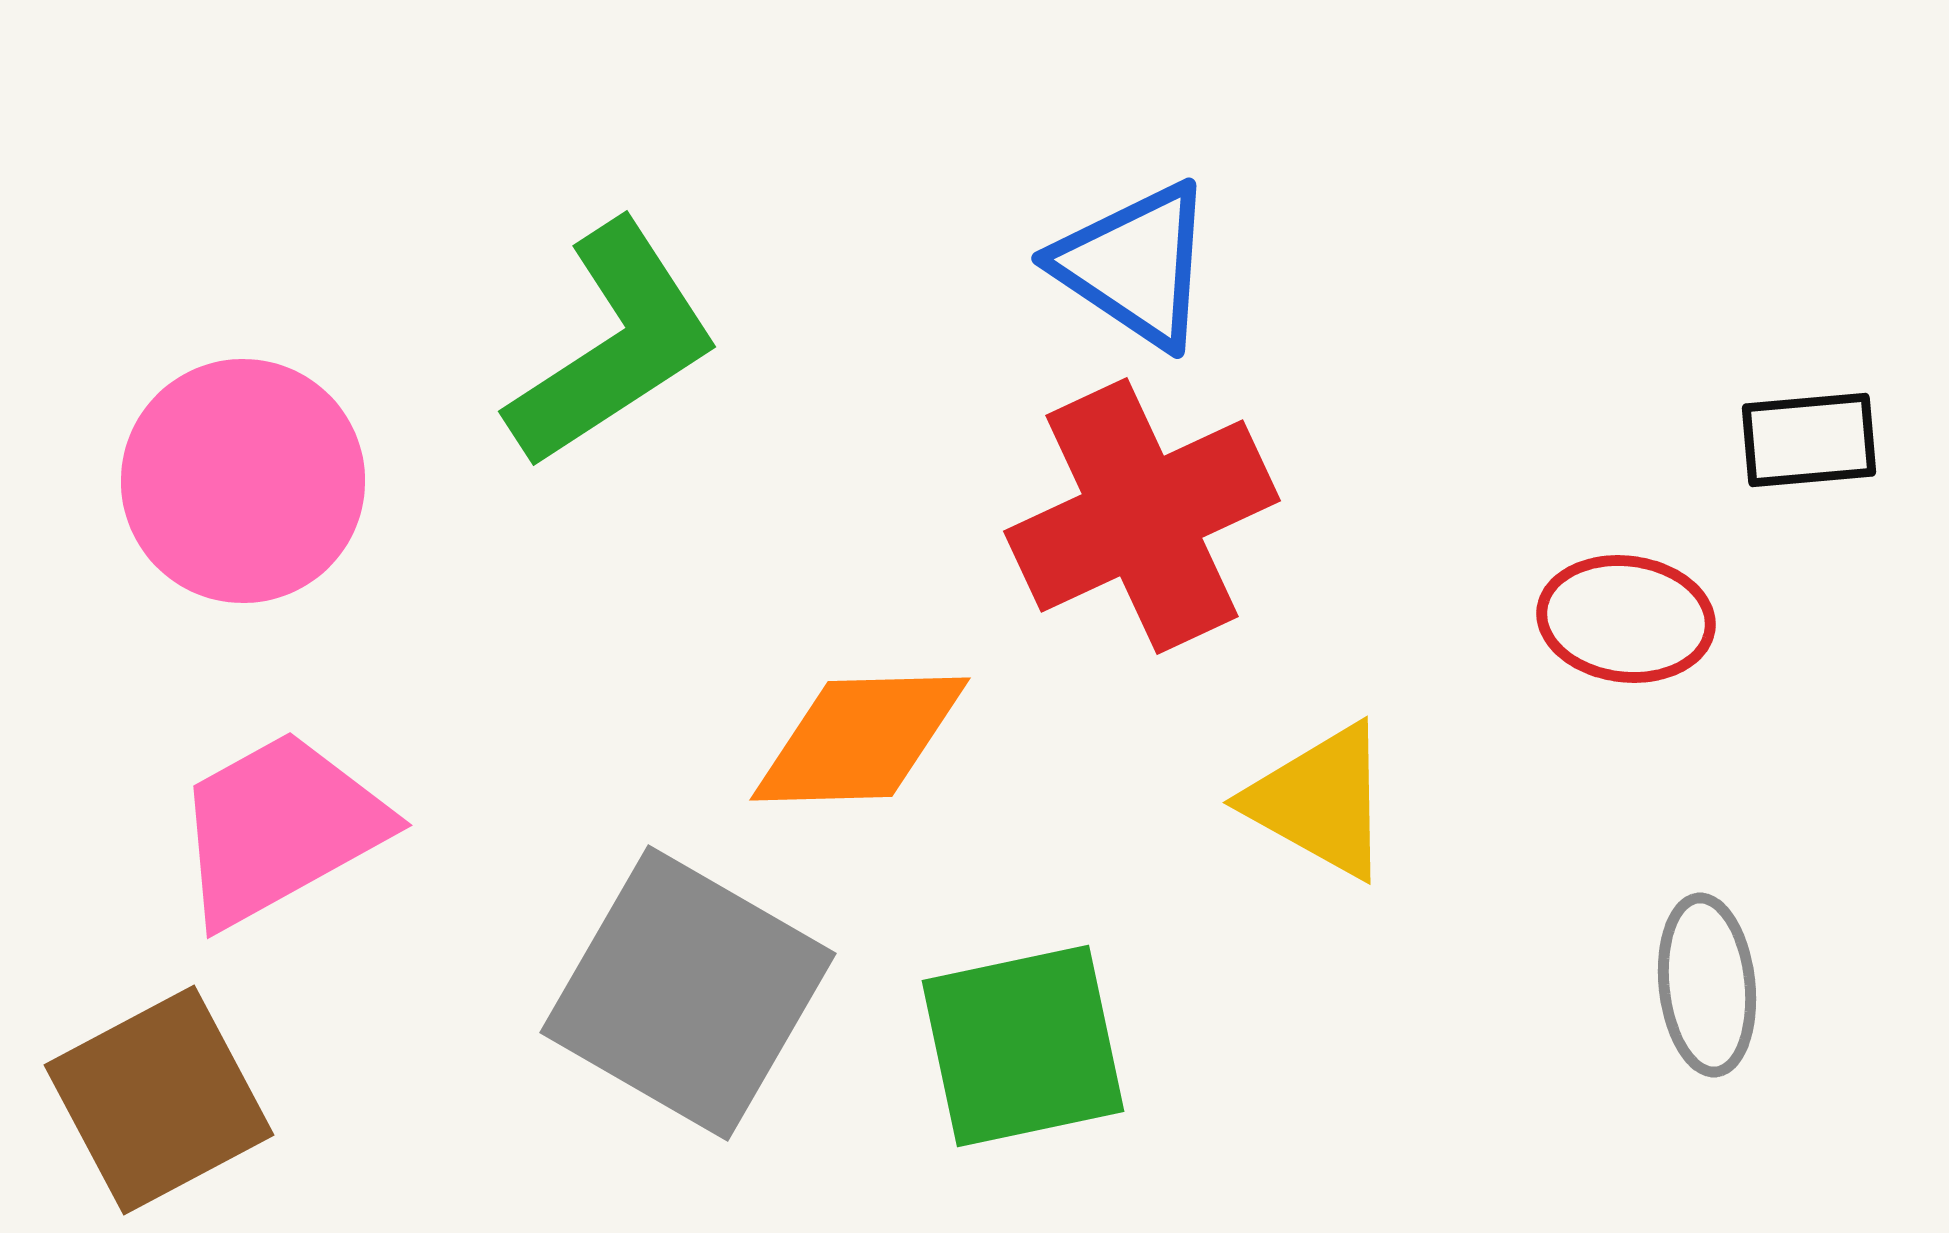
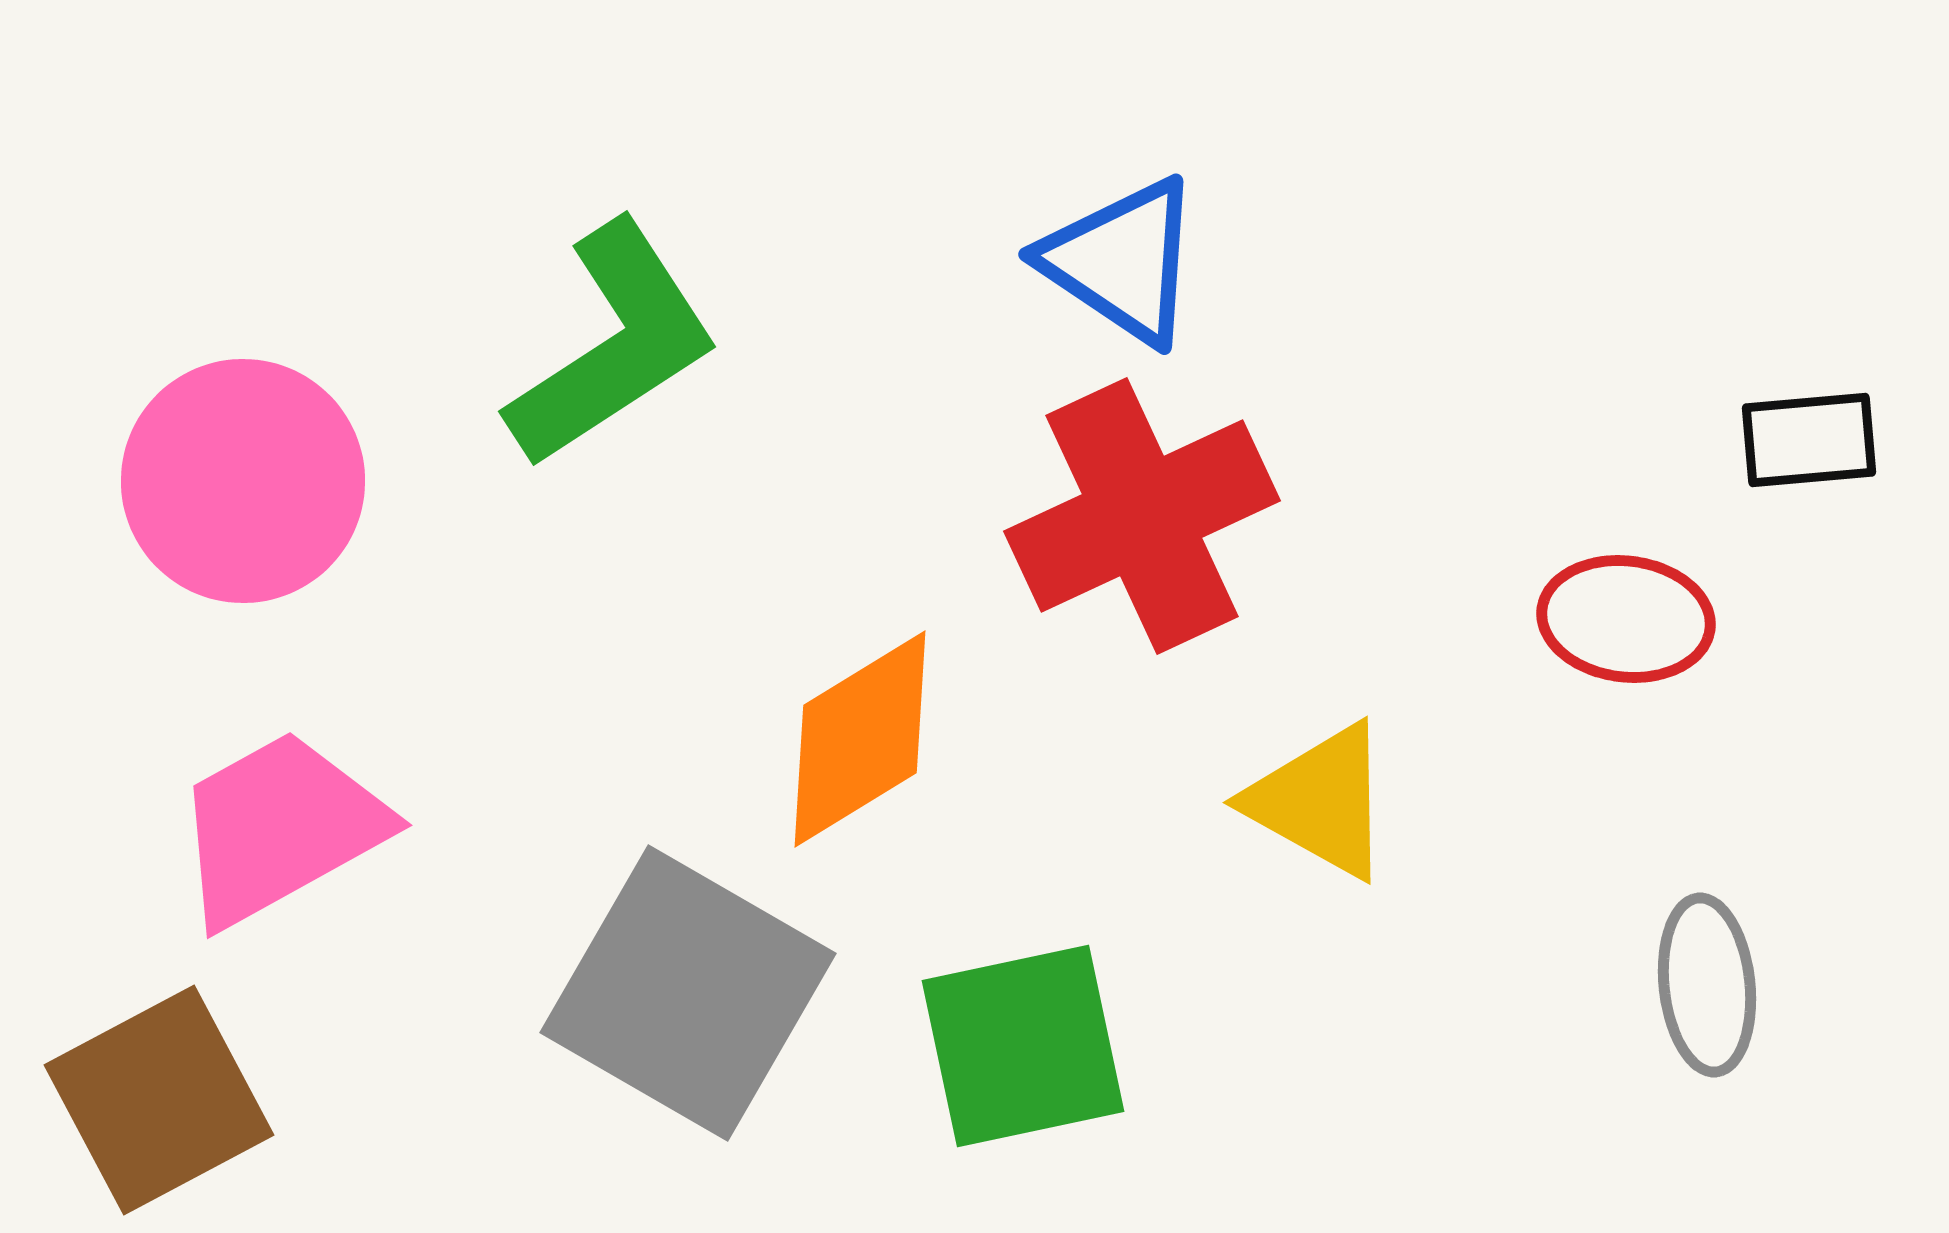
blue triangle: moved 13 px left, 4 px up
orange diamond: rotated 30 degrees counterclockwise
